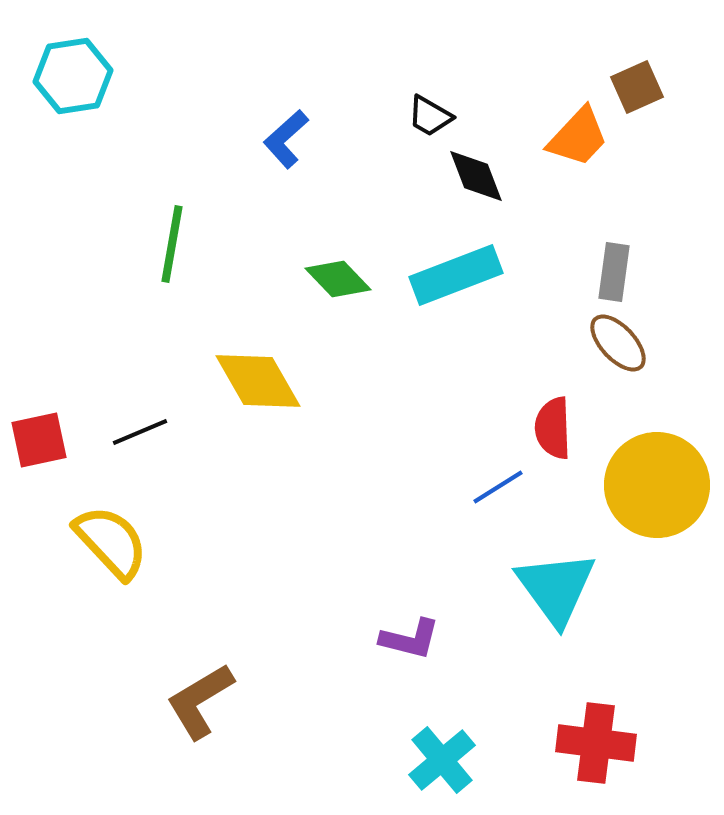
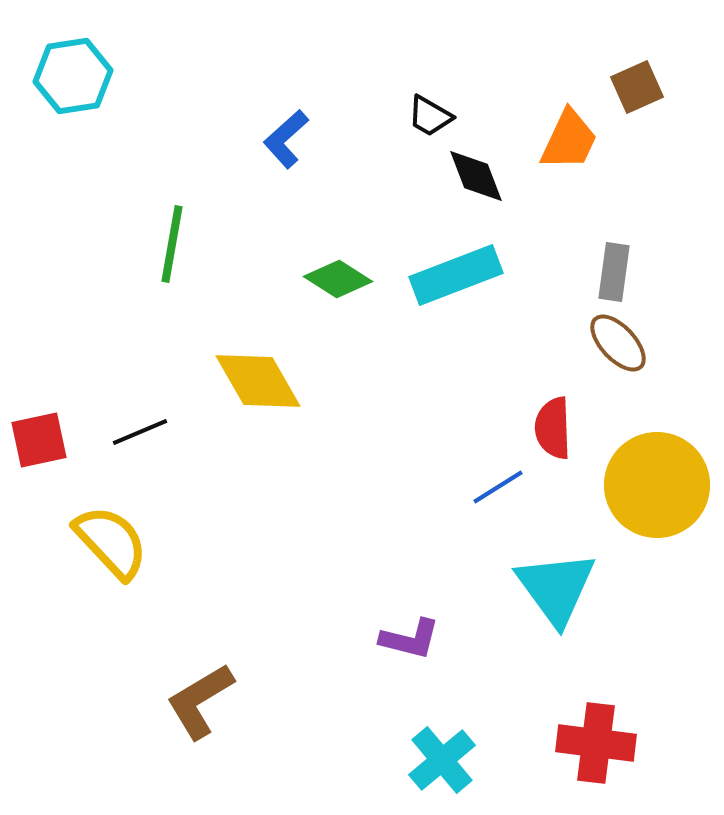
orange trapezoid: moved 9 px left, 3 px down; rotated 18 degrees counterclockwise
green diamond: rotated 14 degrees counterclockwise
